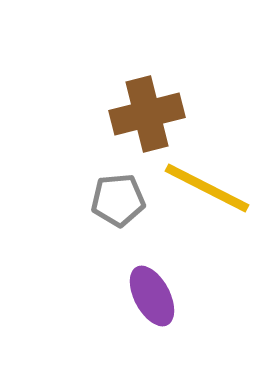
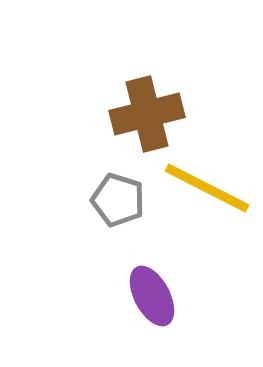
gray pentagon: rotated 22 degrees clockwise
